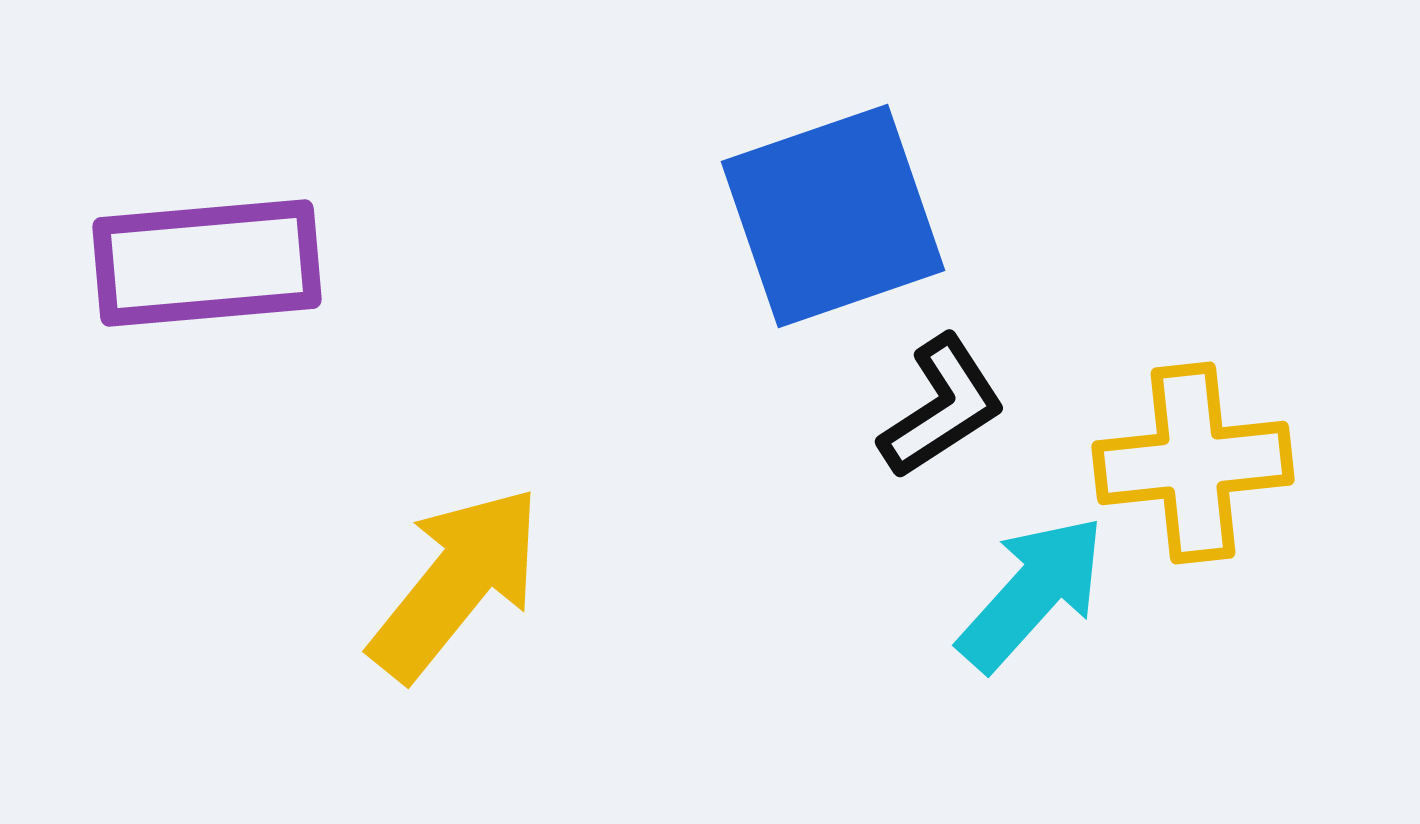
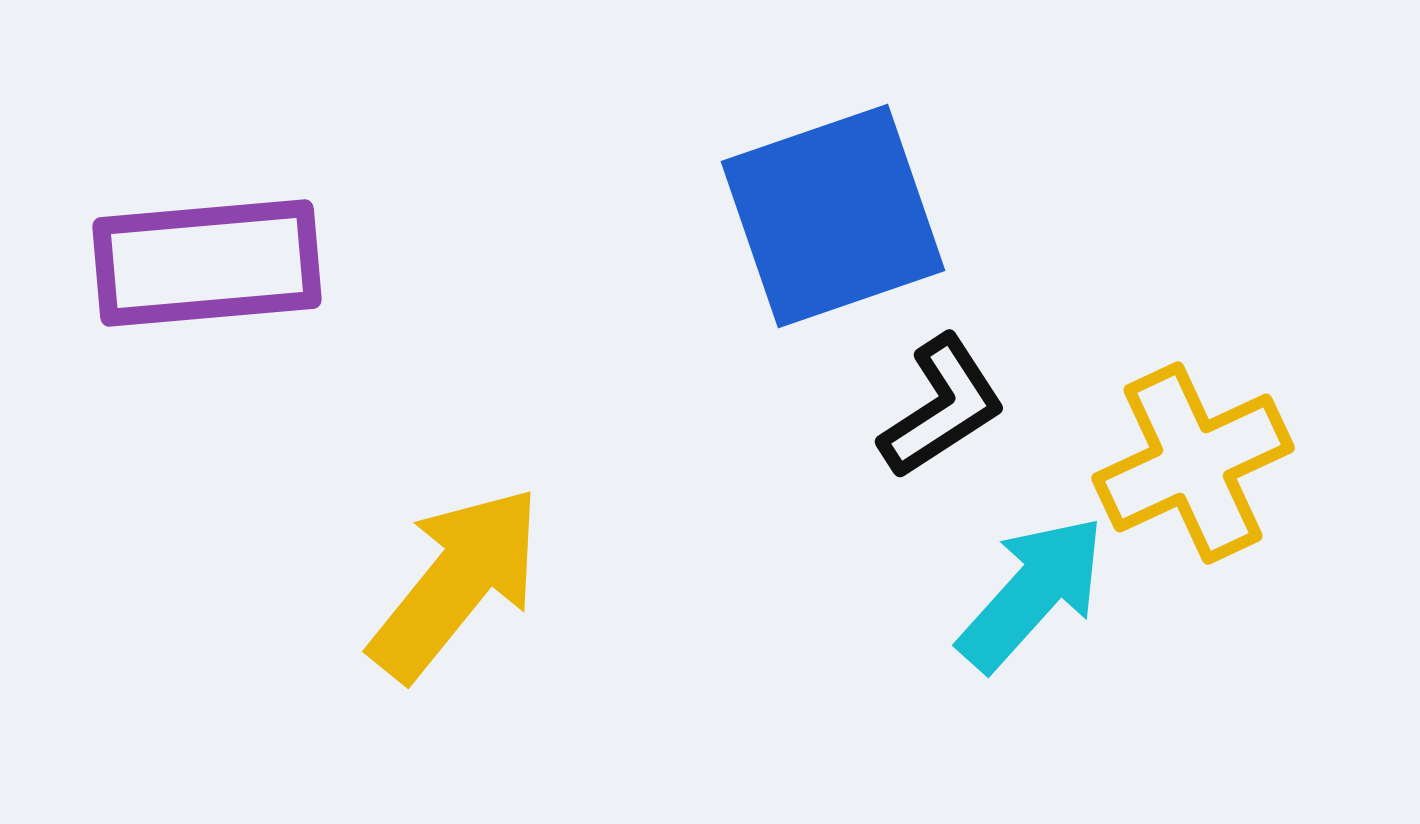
yellow cross: rotated 19 degrees counterclockwise
